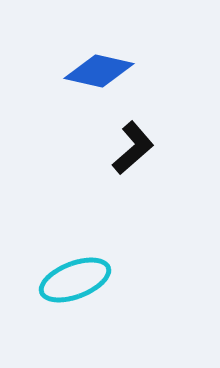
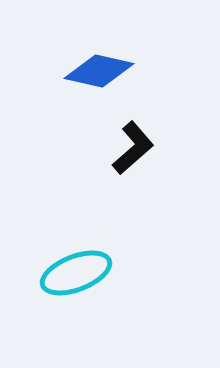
cyan ellipse: moved 1 px right, 7 px up
